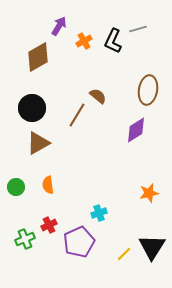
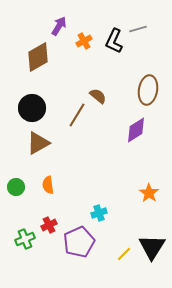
black L-shape: moved 1 px right
orange star: rotated 24 degrees counterclockwise
